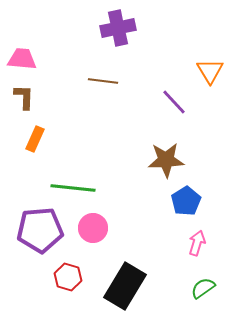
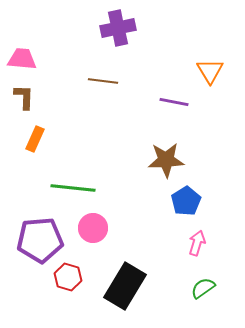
purple line: rotated 36 degrees counterclockwise
purple pentagon: moved 10 px down
